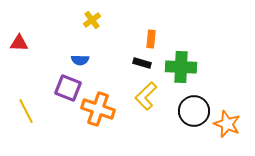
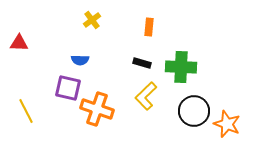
orange rectangle: moved 2 px left, 12 px up
purple square: rotated 8 degrees counterclockwise
orange cross: moved 1 px left
